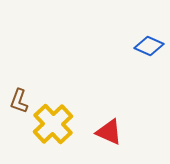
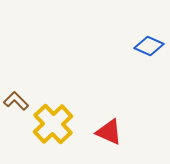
brown L-shape: moved 3 px left; rotated 115 degrees clockwise
